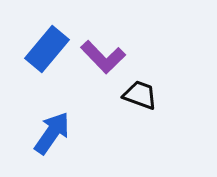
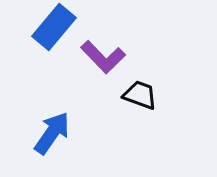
blue rectangle: moved 7 px right, 22 px up
